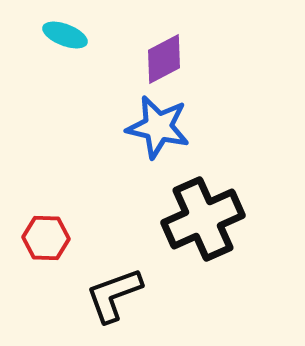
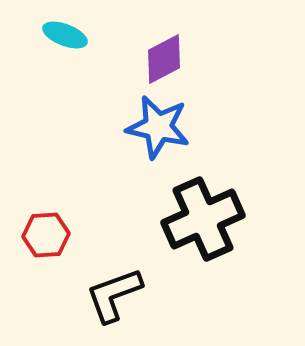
red hexagon: moved 3 px up; rotated 6 degrees counterclockwise
